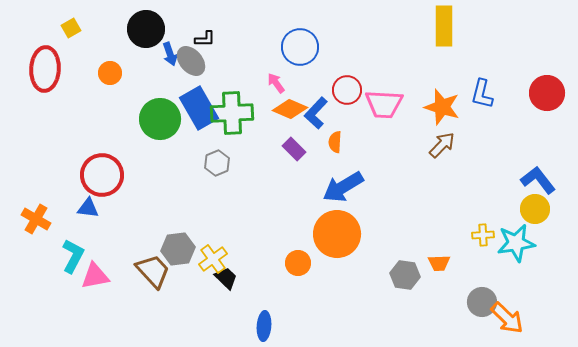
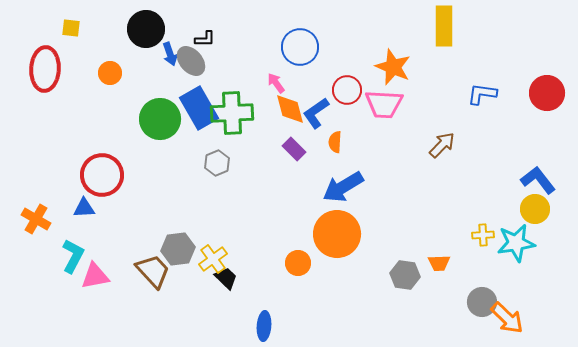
yellow square at (71, 28): rotated 36 degrees clockwise
blue L-shape at (482, 94): rotated 84 degrees clockwise
orange star at (442, 107): moved 49 px left, 40 px up; rotated 6 degrees clockwise
orange diamond at (290, 109): rotated 52 degrees clockwise
blue L-shape at (316, 113): rotated 12 degrees clockwise
blue triangle at (88, 208): moved 4 px left; rotated 10 degrees counterclockwise
